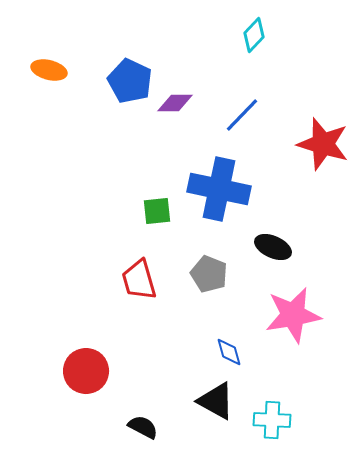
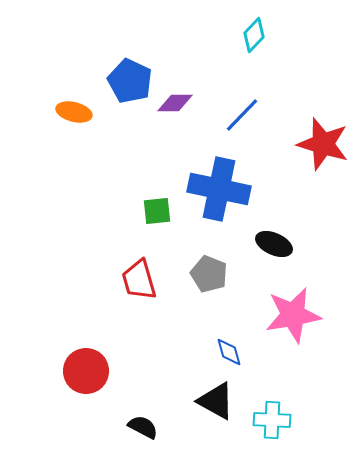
orange ellipse: moved 25 px right, 42 px down
black ellipse: moved 1 px right, 3 px up
